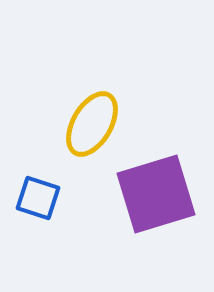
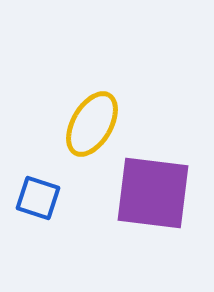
purple square: moved 3 px left, 1 px up; rotated 24 degrees clockwise
